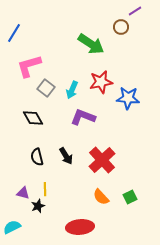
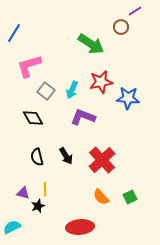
gray square: moved 3 px down
